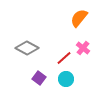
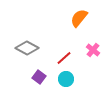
pink cross: moved 10 px right, 2 px down
purple square: moved 1 px up
